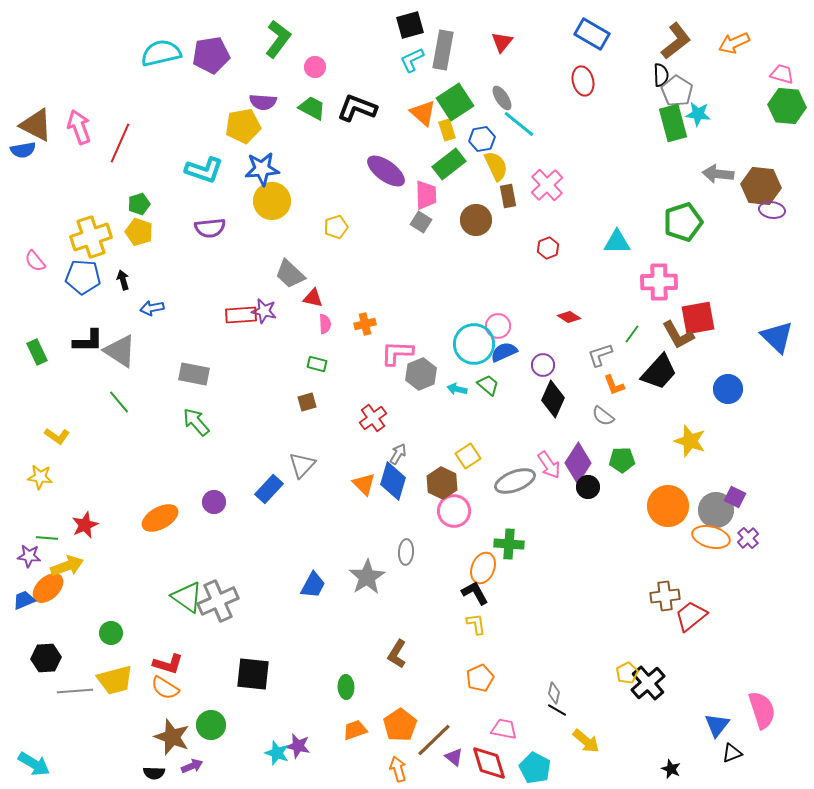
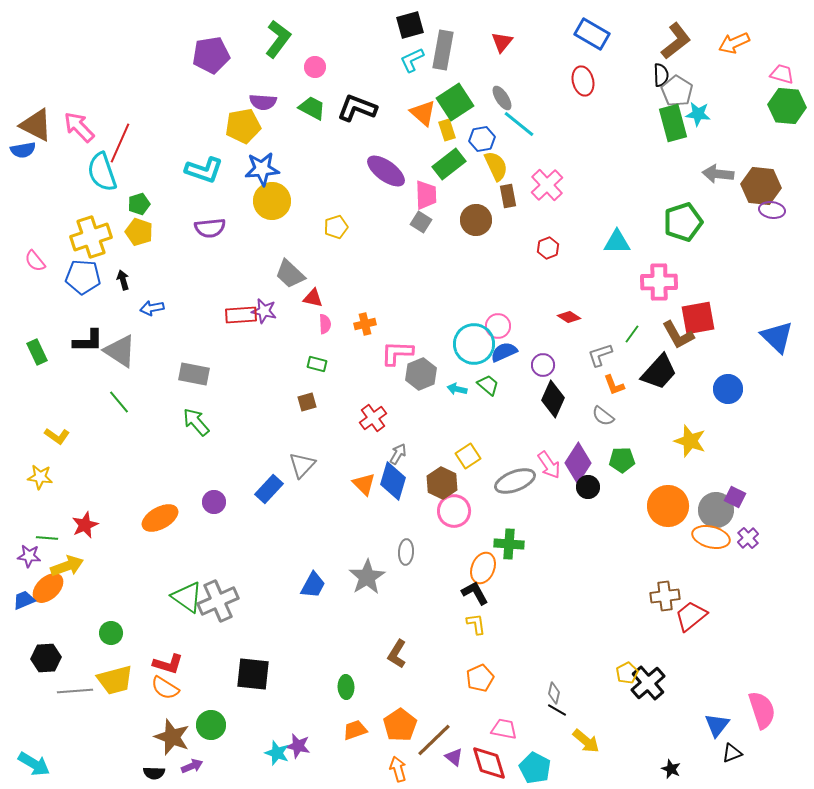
cyan semicircle at (161, 53): moved 59 px left, 119 px down; rotated 96 degrees counterclockwise
pink arrow at (79, 127): rotated 24 degrees counterclockwise
